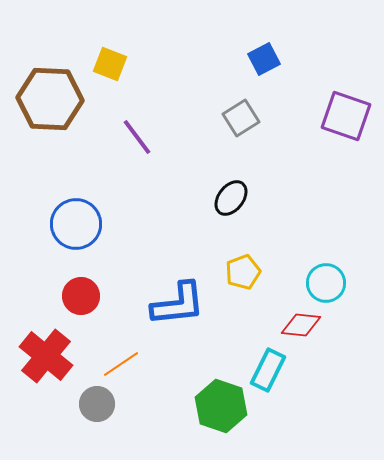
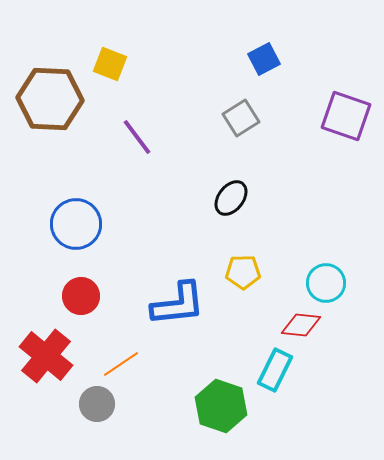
yellow pentagon: rotated 20 degrees clockwise
cyan rectangle: moved 7 px right
